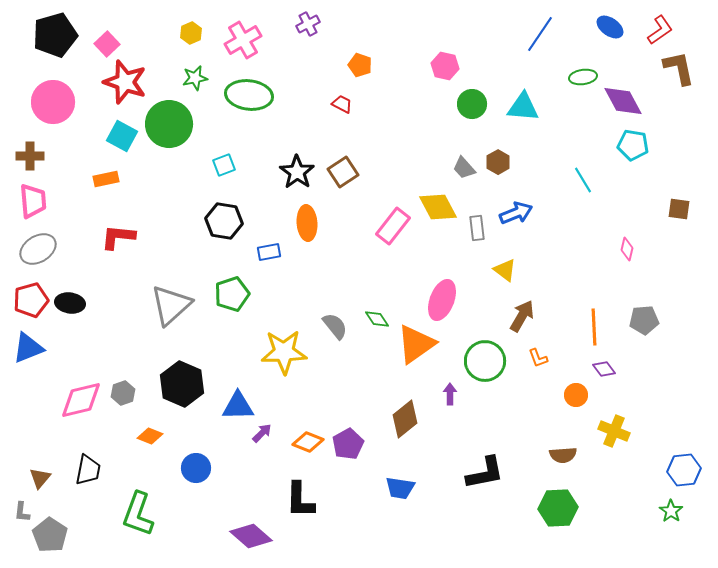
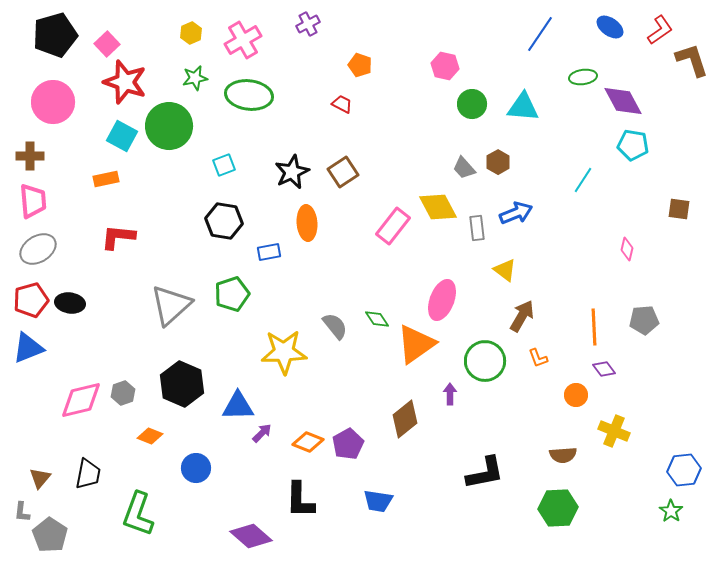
brown L-shape at (679, 68): moved 13 px right, 8 px up; rotated 6 degrees counterclockwise
green circle at (169, 124): moved 2 px down
black star at (297, 172): moved 5 px left; rotated 12 degrees clockwise
cyan line at (583, 180): rotated 64 degrees clockwise
black trapezoid at (88, 470): moved 4 px down
blue trapezoid at (400, 488): moved 22 px left, 13 px down
